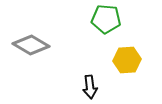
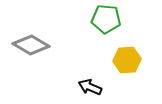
black arrow: rotated 120 degrees clockwise
